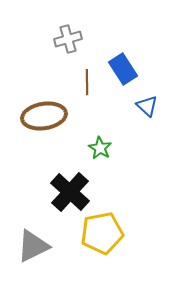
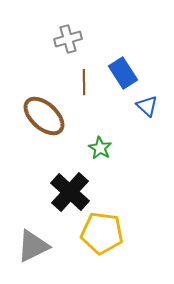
blue rectangle: moved 4 px down
brown line: moved 3 px left
brown ellipse: rotated 51 degrees clockwise
yellow pentagon: rotated 18 degrees clockwise
